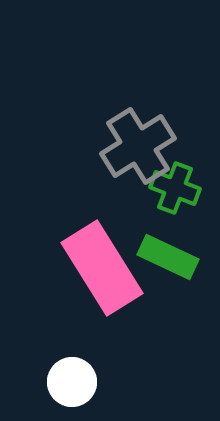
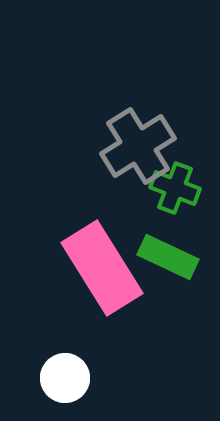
white circle: moved 7 px left, 4 px up
